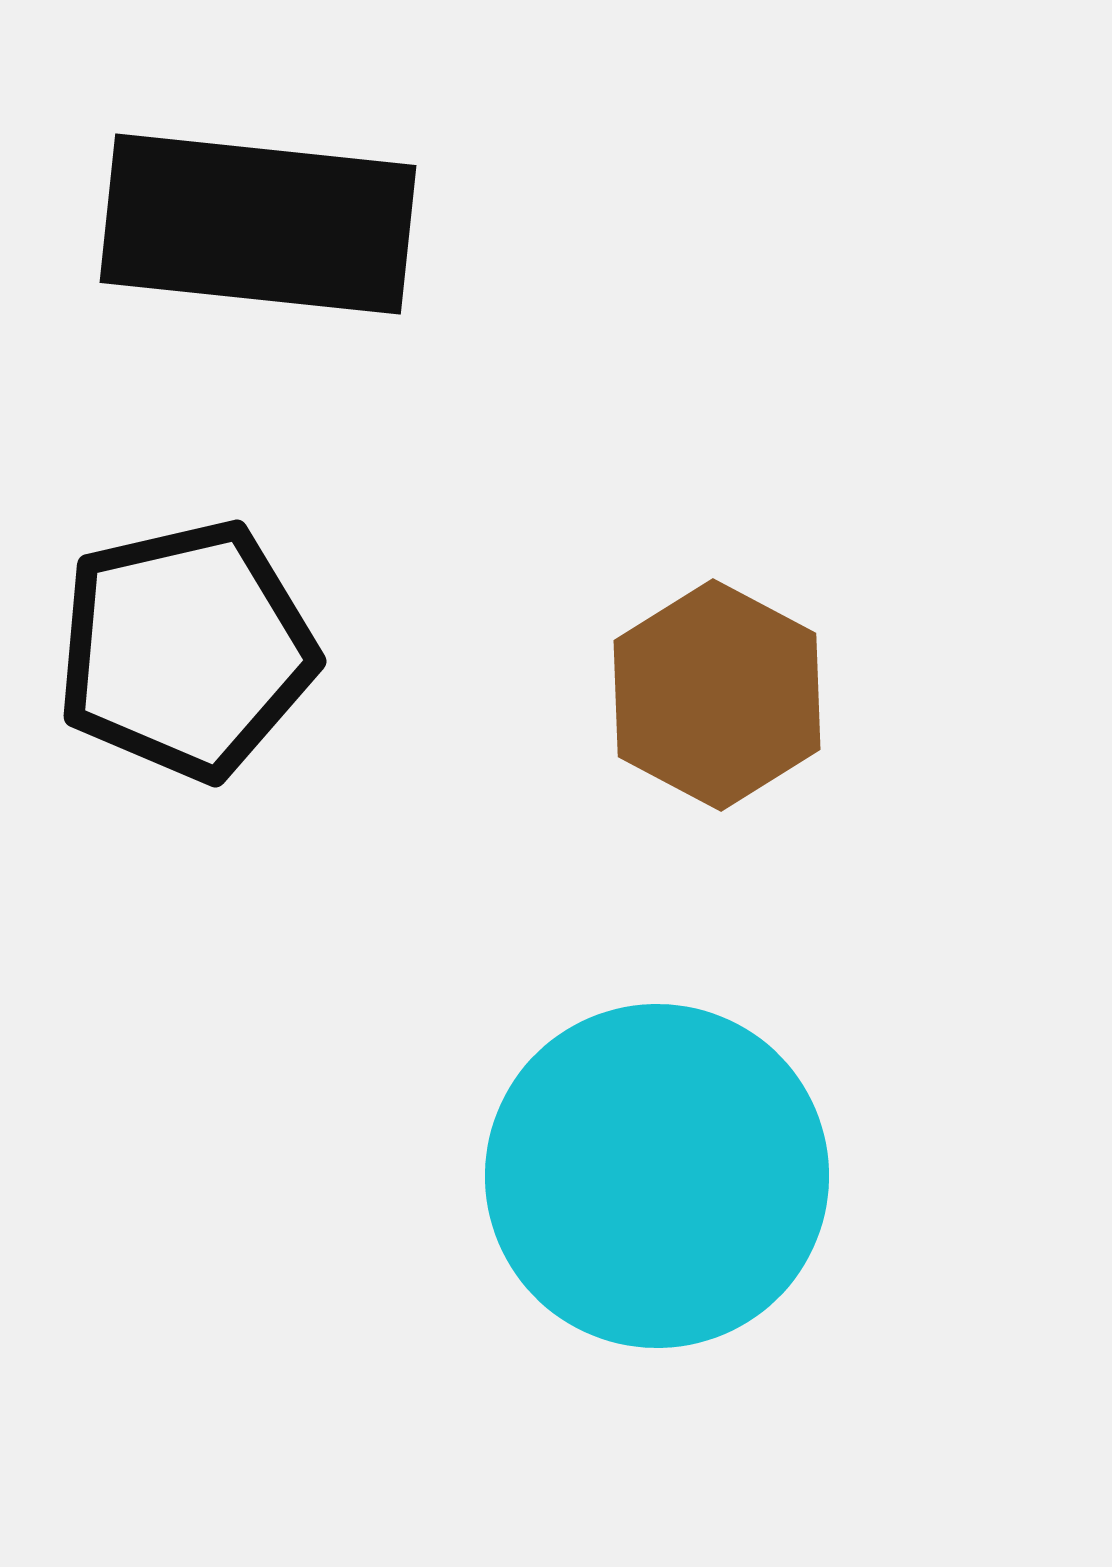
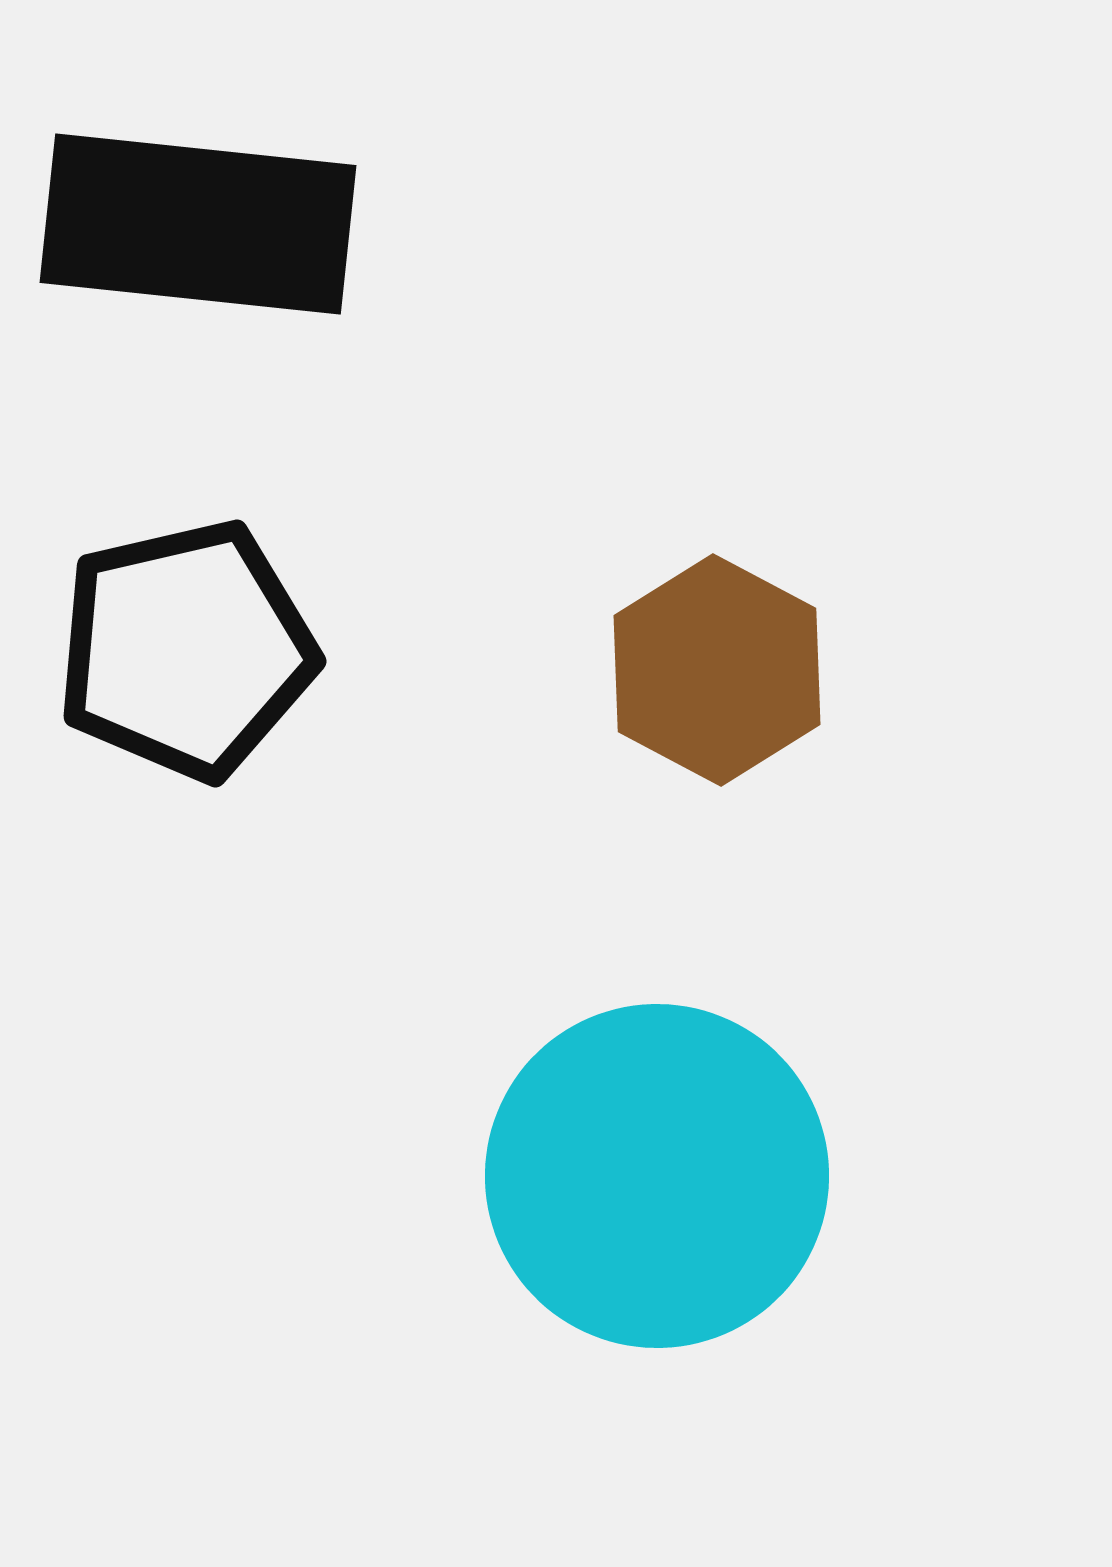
black rectangle: moved 60 px left
brown hexagon: moved 25 px up
